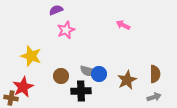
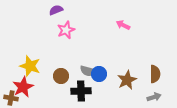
yellow star: moved 1 px left, 10 px down
